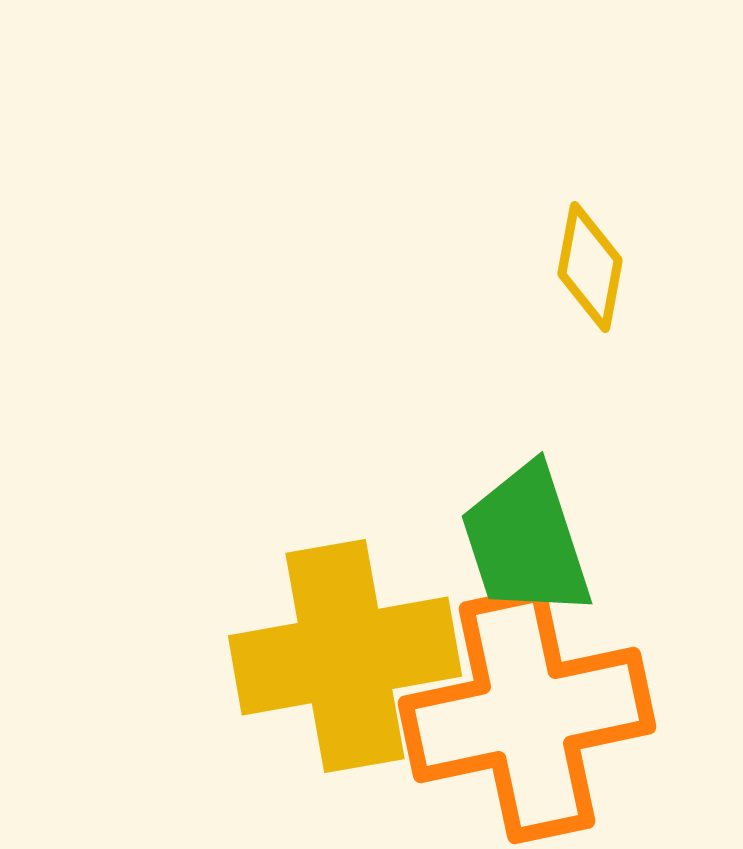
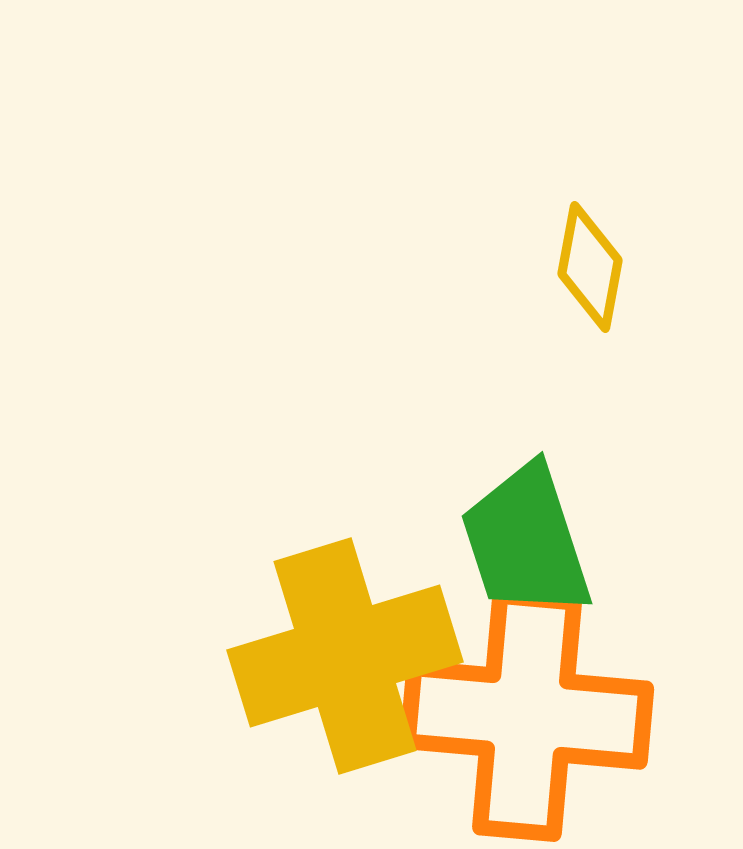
yellow cross: rotated 7 degrees counterclockwise
orange cross: rotated 17 degrees clockwise
